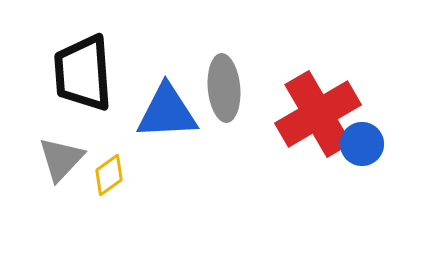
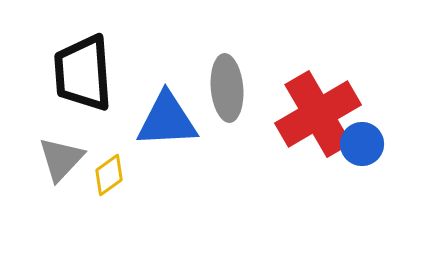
gray ellipse: moved 3 px right
blue triangle: moved 8 px down
